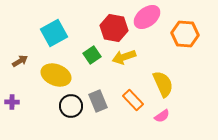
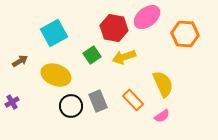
purple cross: rotated 32 degrees counterclockwise
